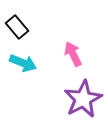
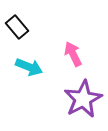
cyan arrow: moved 6 px right, 4 px down
